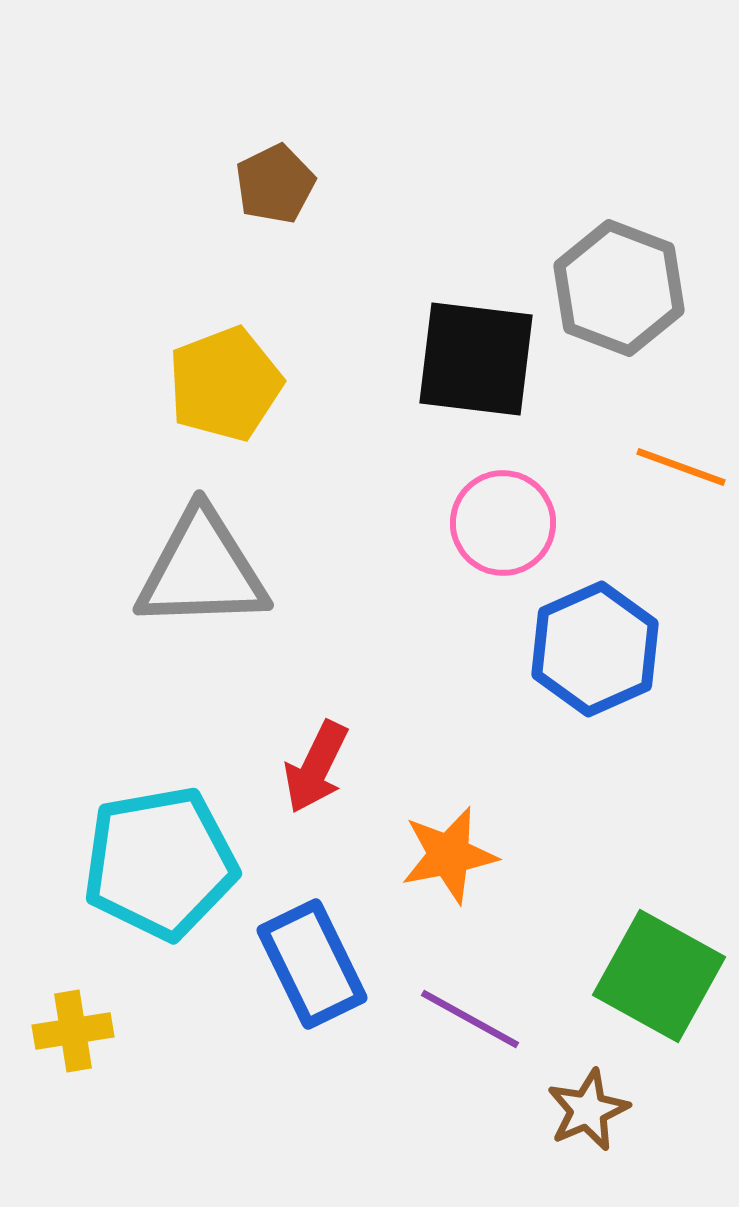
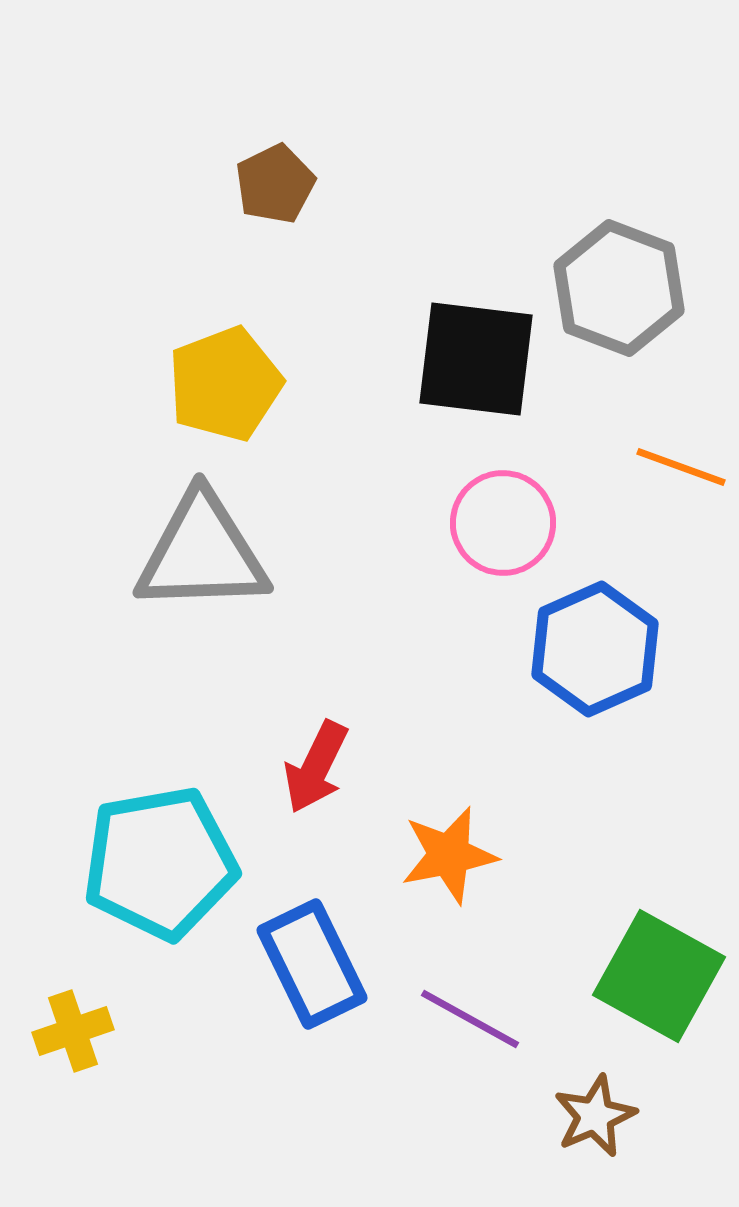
gray triangle: moved 17 px up
yellow cross: rotated 10 degrees counterclockwise
brown star: moved 7 px right, 6 px down
